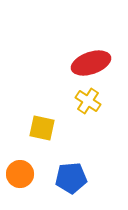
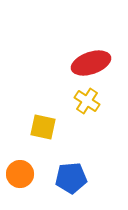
yellow cross: moved 1 px left
yellow square: moved 1 px right, 1 px up
